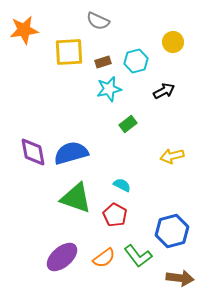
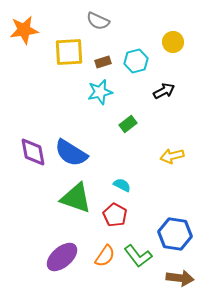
cyan star: moved 9 px left, 3 px down
blue semicircle: rotated 132 degrees counterclockwise
blue hexagon: moved 3 px right, 3 px down; rotated 24 degrees clockwise
orange semicircle: moved 1 px right, 2 px up; rotated 20 degrees counterclockwise
